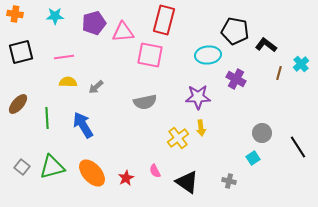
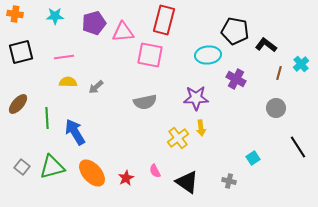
purple star: moved 2 px left, 1 px down
blue arrow: moved 8 px left, 7 px down
gray circle: moved 14 px right, 25 px up
